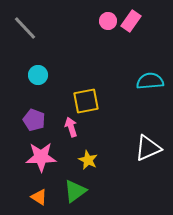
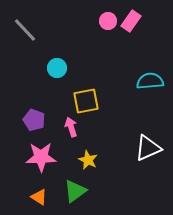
gray line: moved 2 px down
cyan circle: moved 19 px right, 7 px up
